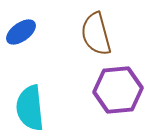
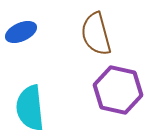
blue ellipse: rotated 12 degrees clockwise
purple hexagon: rotated 18 degrees clockwise
